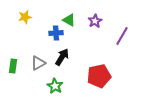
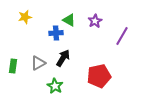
black arrow: moved 1 px right, 1 px down
